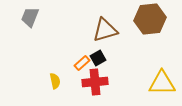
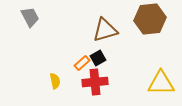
gray trapezoid: rotated 130 degrees clockwise
yellow triangle: moved 1 px left
